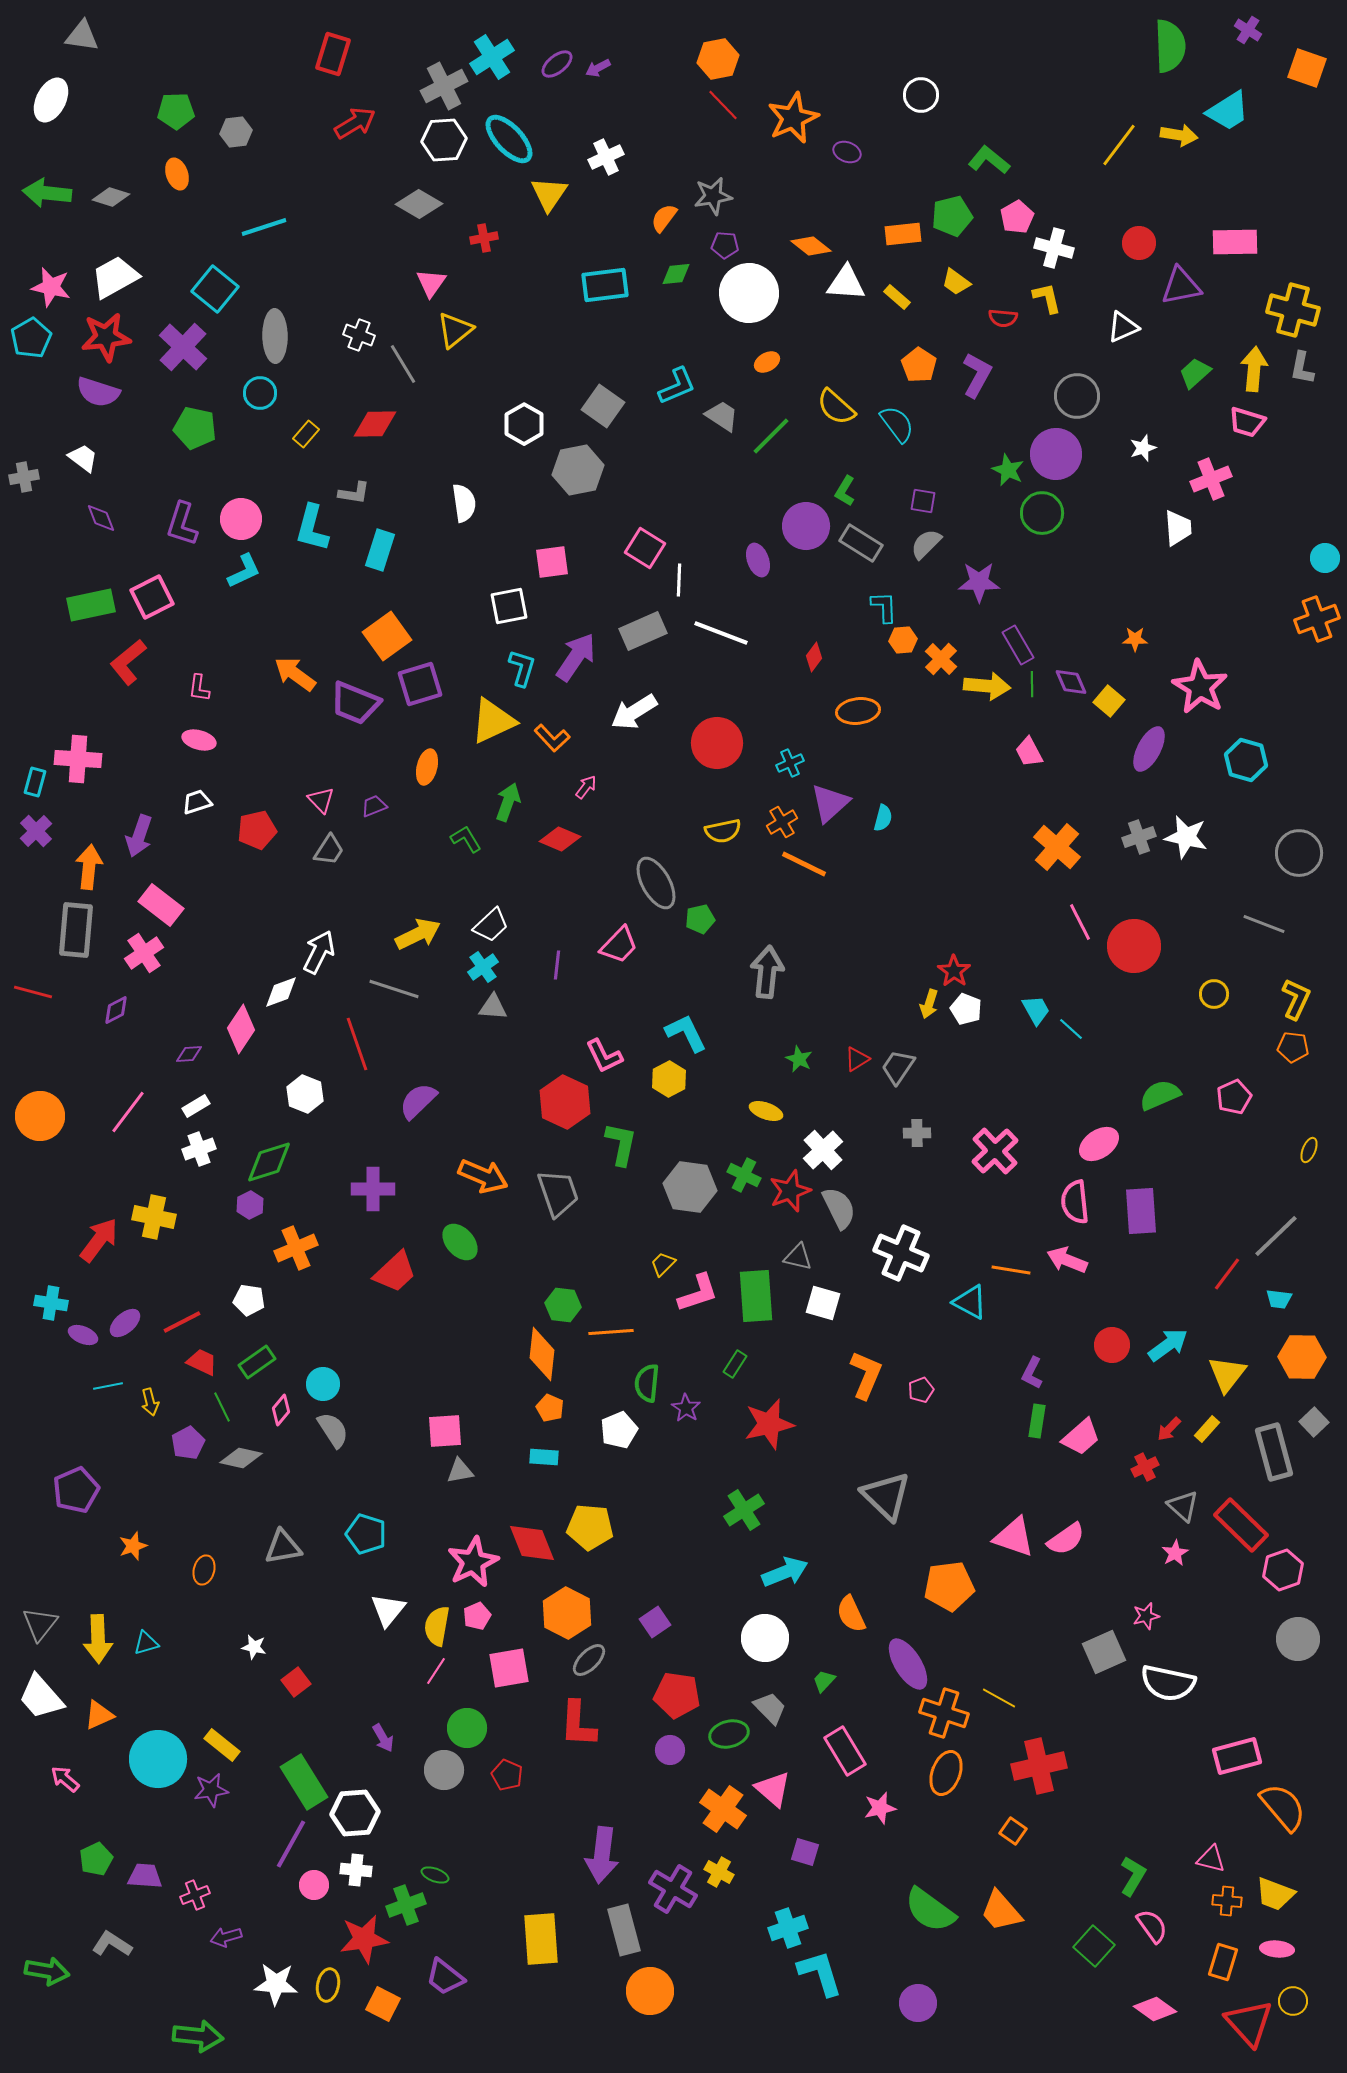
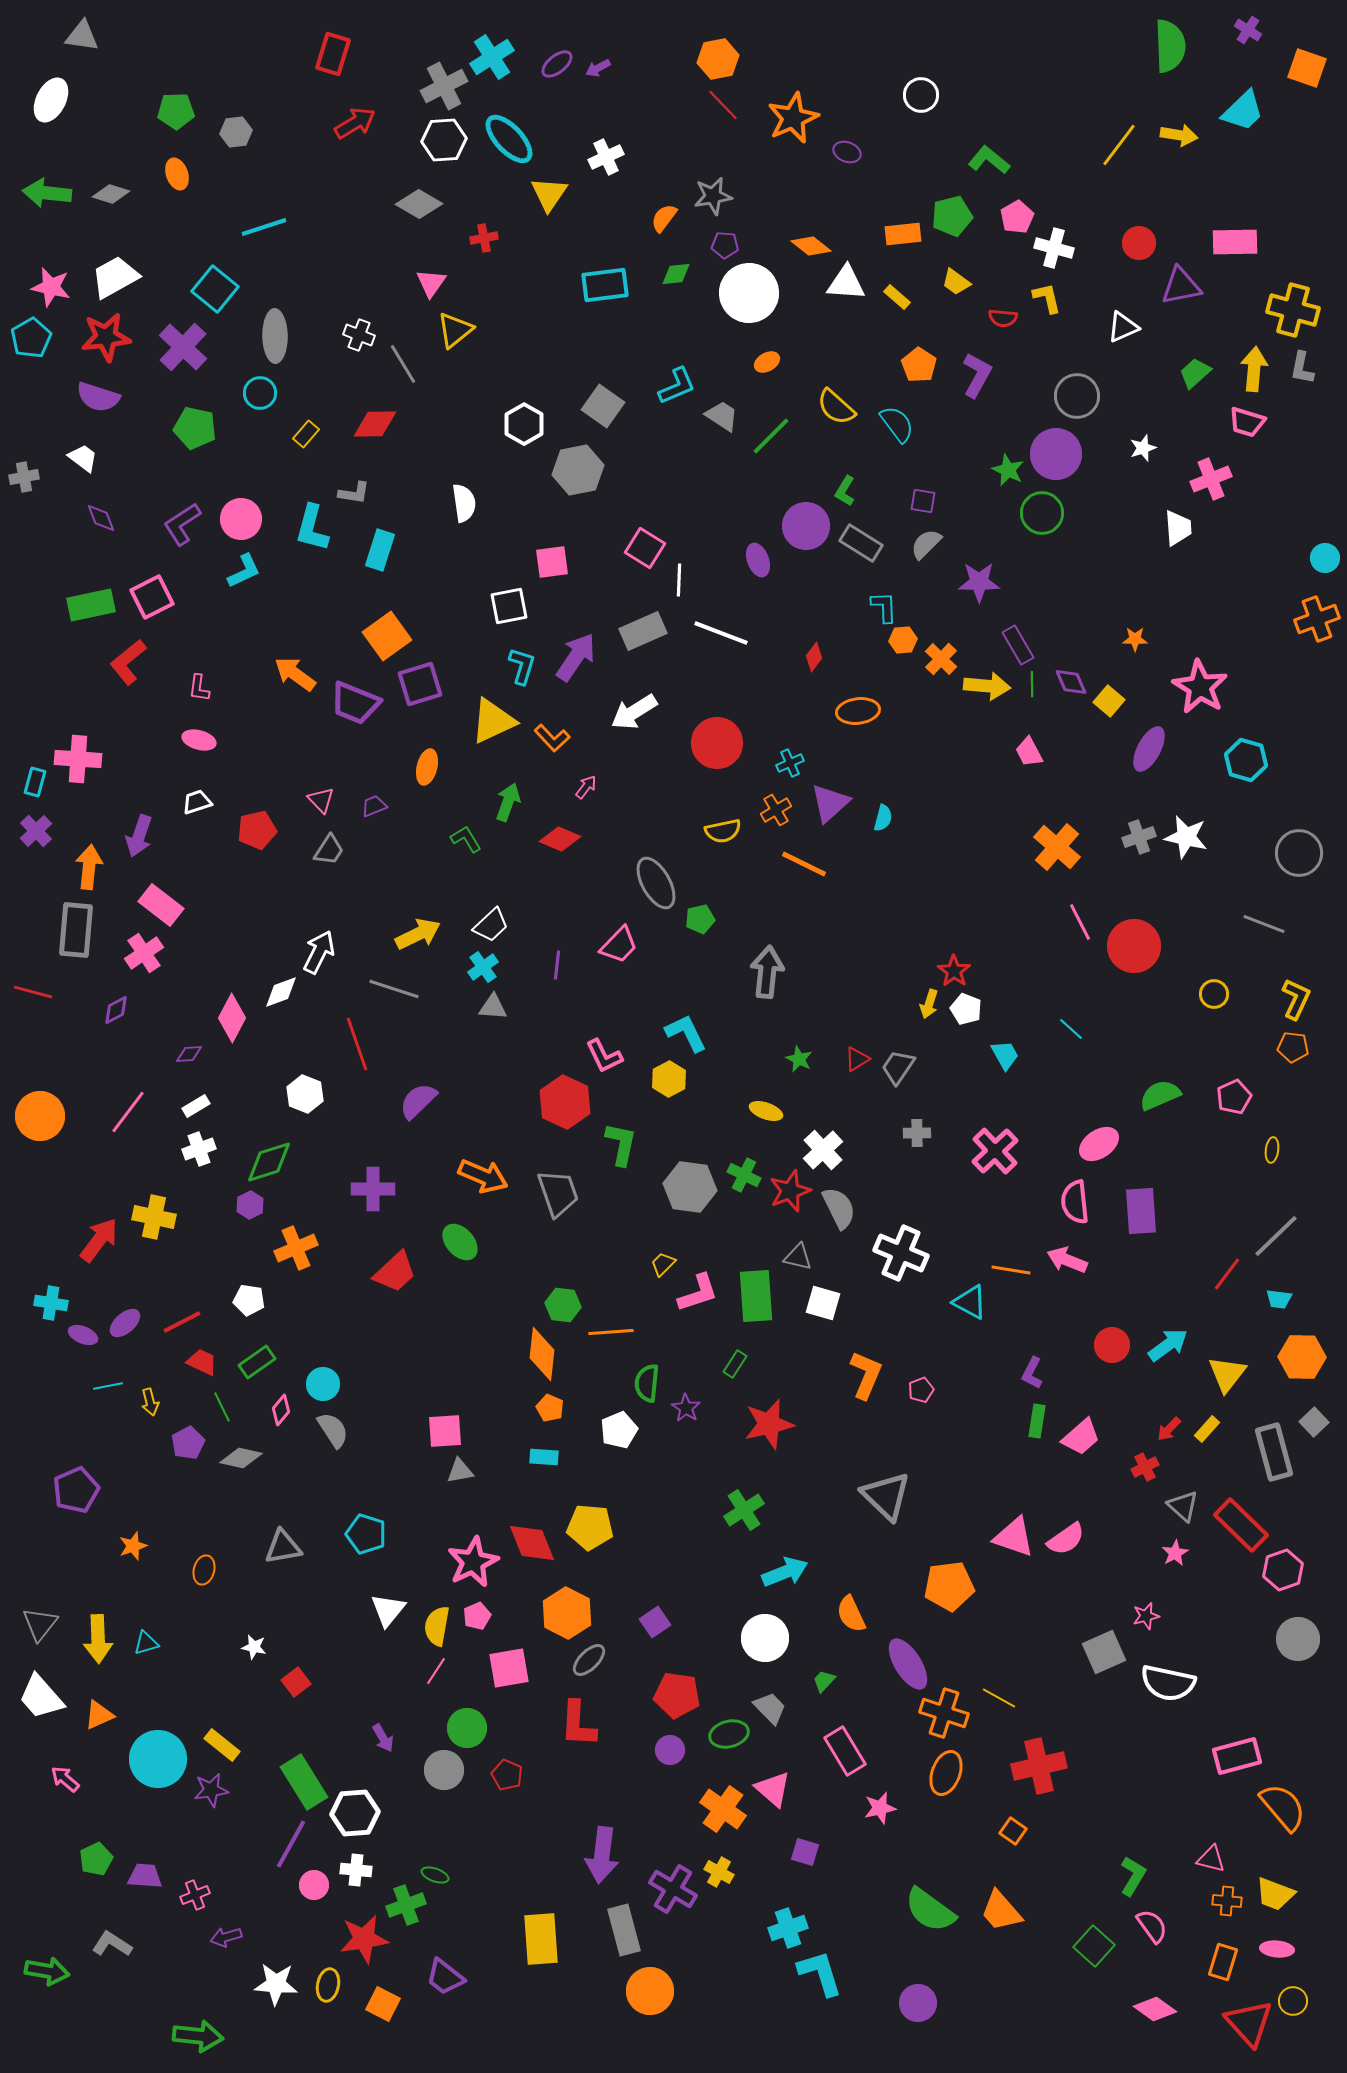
cyan trapezoid at (1228, 111): moved 15 px right; rotated 12 degrees counterclockwise
gray diamond at (111, 197): moved 3 px up
purple semicircle at (98, 392): moved 5 px down
purple L-shape at (182, 524): rotated 39 degrees clockwise
cyan L-shape at (522, 668): moved 2 px up
orange cross at (782, 822): moved 6 px left, 12 px up
cyan trapezoid at (1036, 1010): moved 31 px left, 45 px down
pink diamond at (241, 1029): moved 9 px left, 11 px up; rotated 6 degrees counterclockwise
yellow ellipse at (1309, 1150): moved 37 px left; rotated 15 degrees counterclockwise
